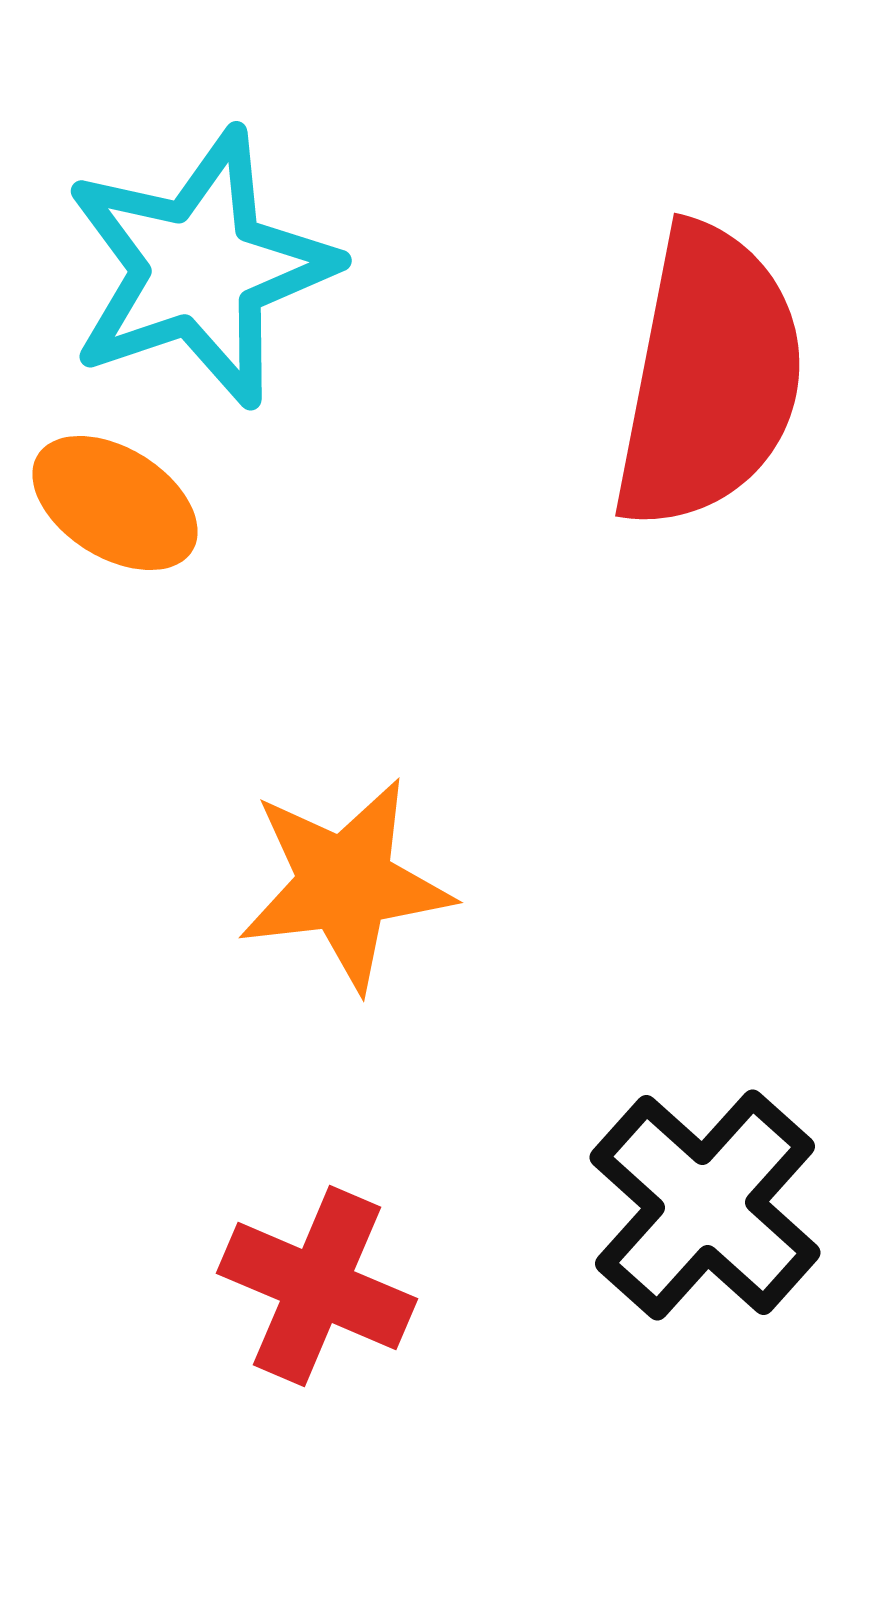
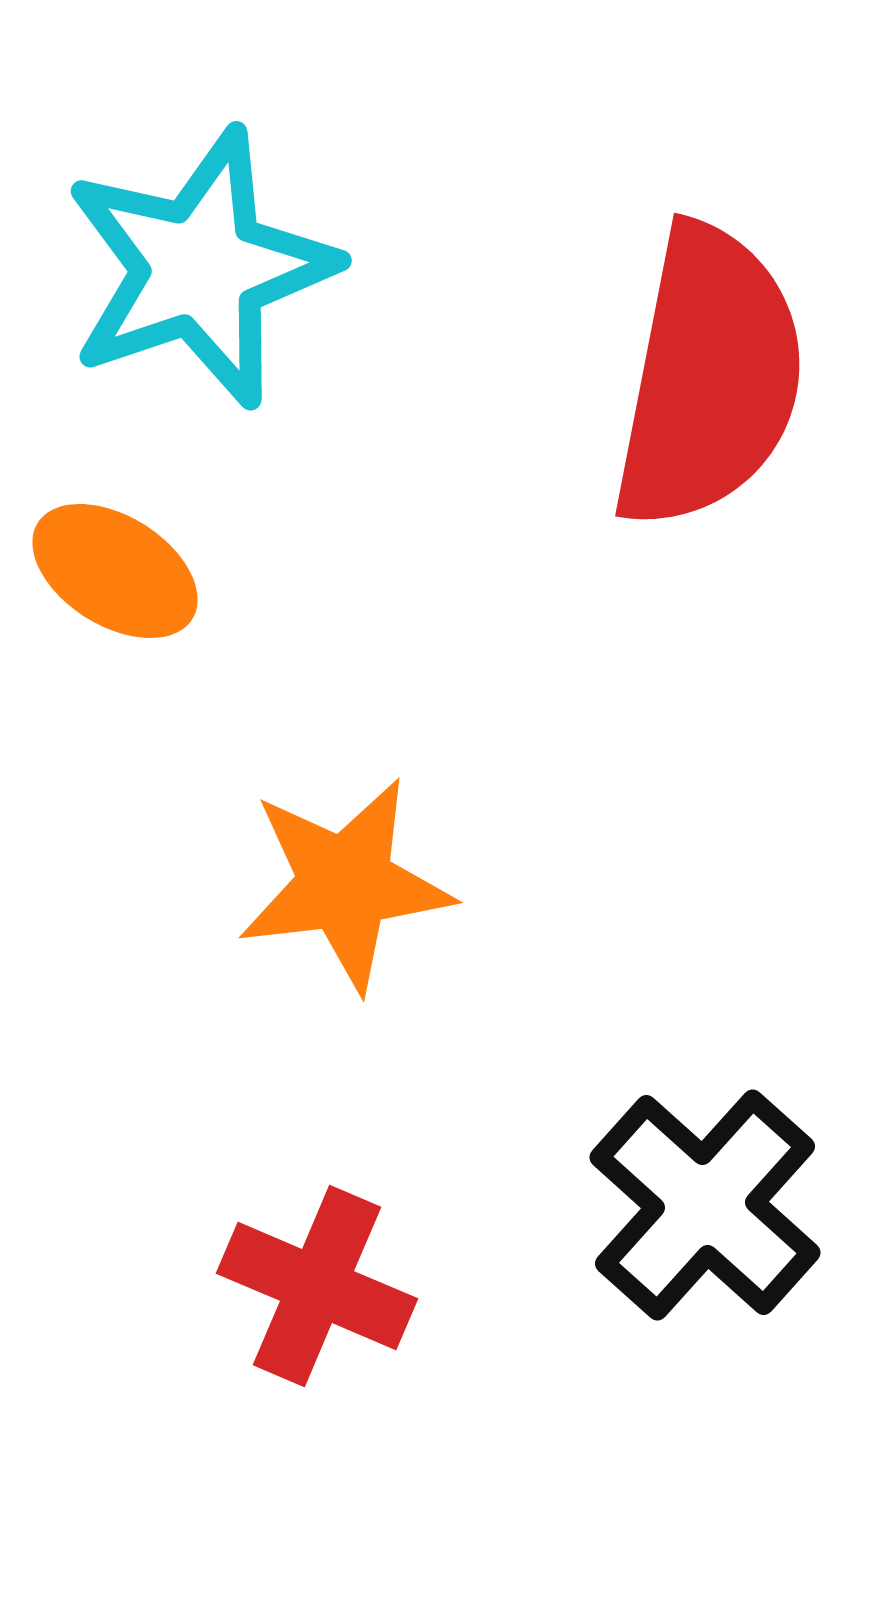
orange ellipse: moved 68 px down
